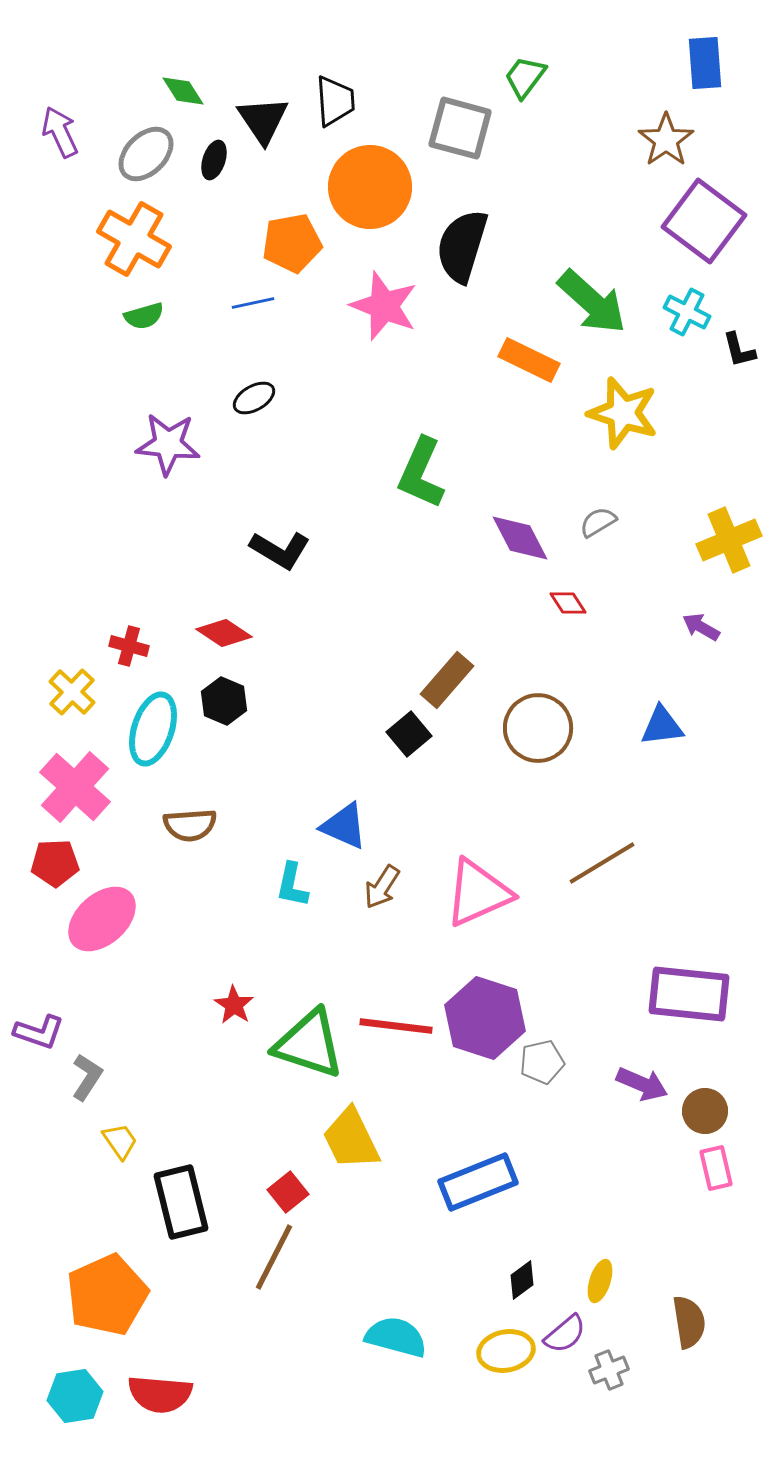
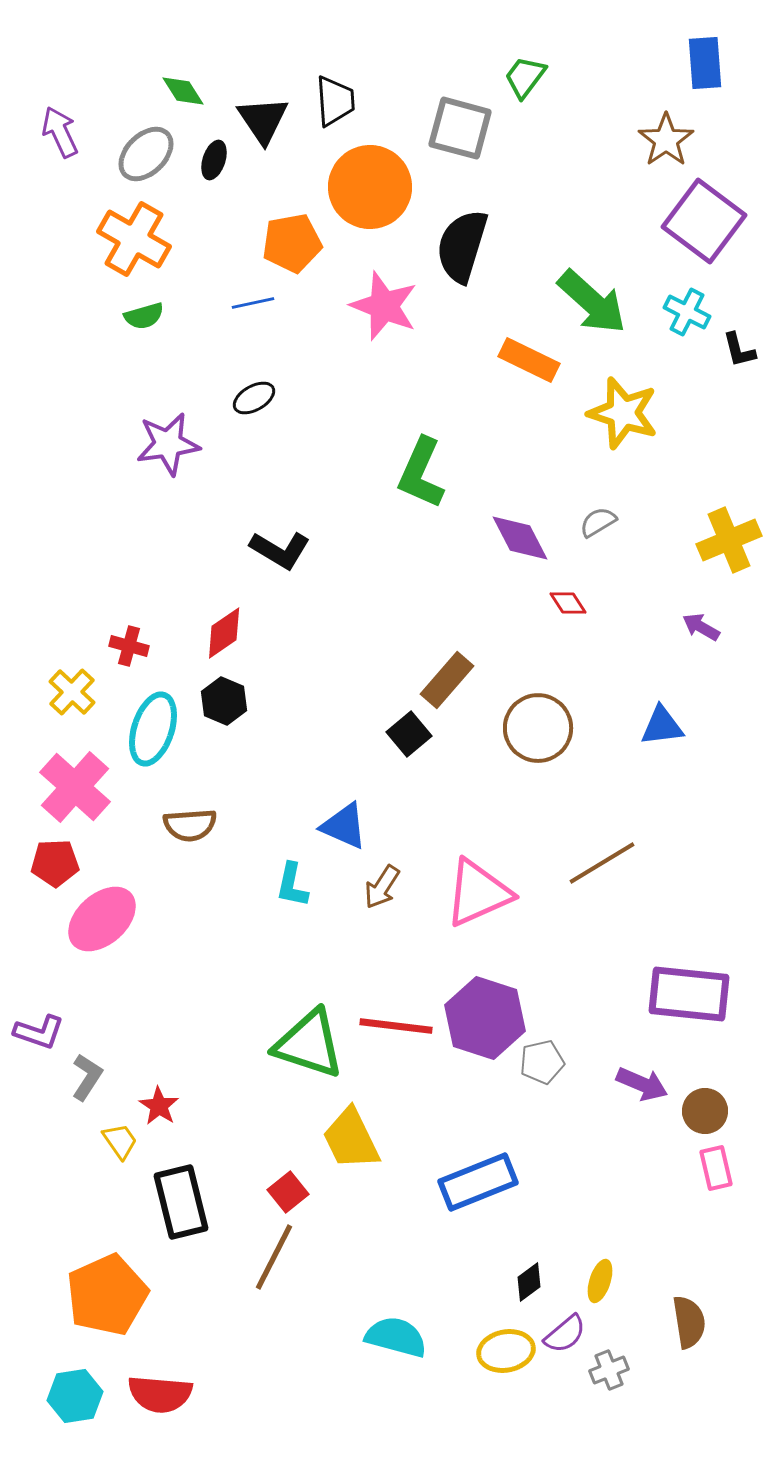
purple star at (168, 444): rotated 14 degrees counterclockwise
red diamond at (224, 633): rotated 68 degrees counterclockwise
red star at (234, 1005): moved 75 px left, 101 px down
black diamond at (522, 1280): moved 7 px right, 2 px down
